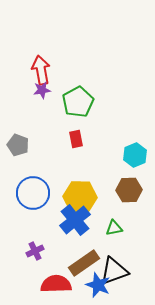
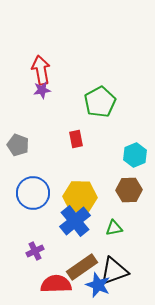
green pentagon: moved 22 px right
blue cross: moved 1 px down
brown rectangle: moved 2 px left, 4 px down
